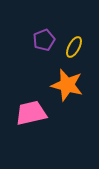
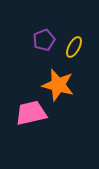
orange star: moved 9 px left
